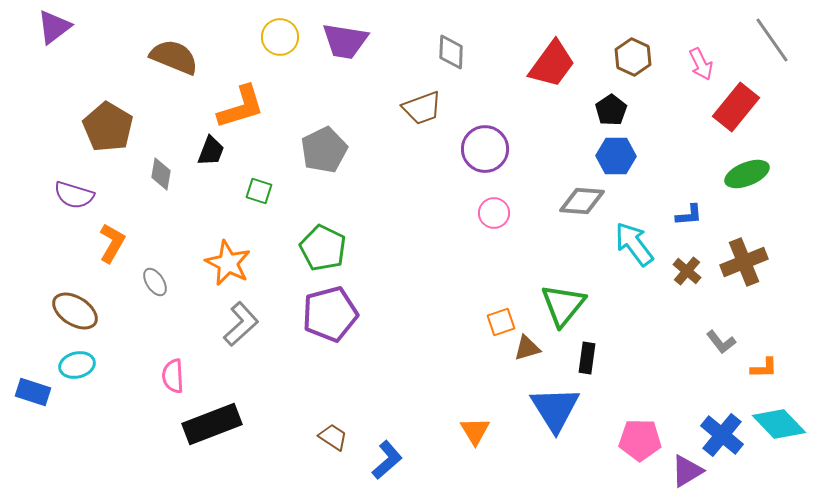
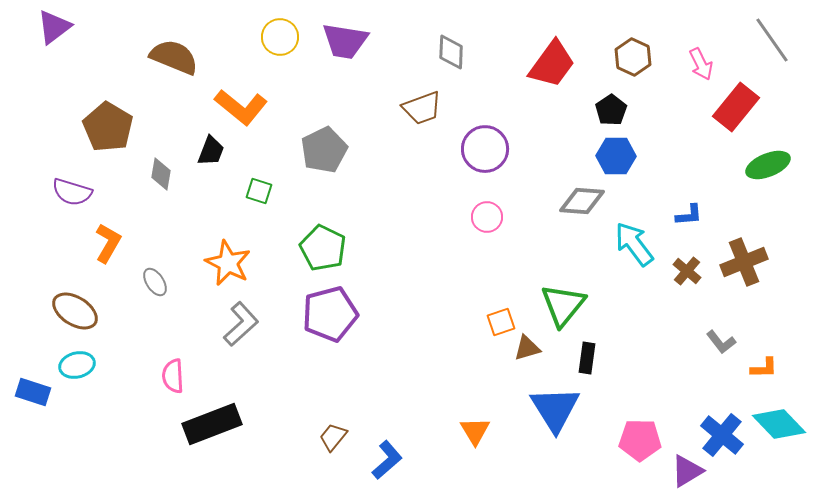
orange L-shape at (241, 107): rotated 56 degrees clockwise
green ellipse at (747, 174): moved 21 px right, 9 px up
purple semicircle at (74, 195): moved 2 px left, 3 px up
pink circle at (494, 213): moved 7 px left, 4 px down
orange L-shape at (112, 243): moved 4 px left
brown trapezoid at (333, 437): rotated 84 degrees counterclockwise
